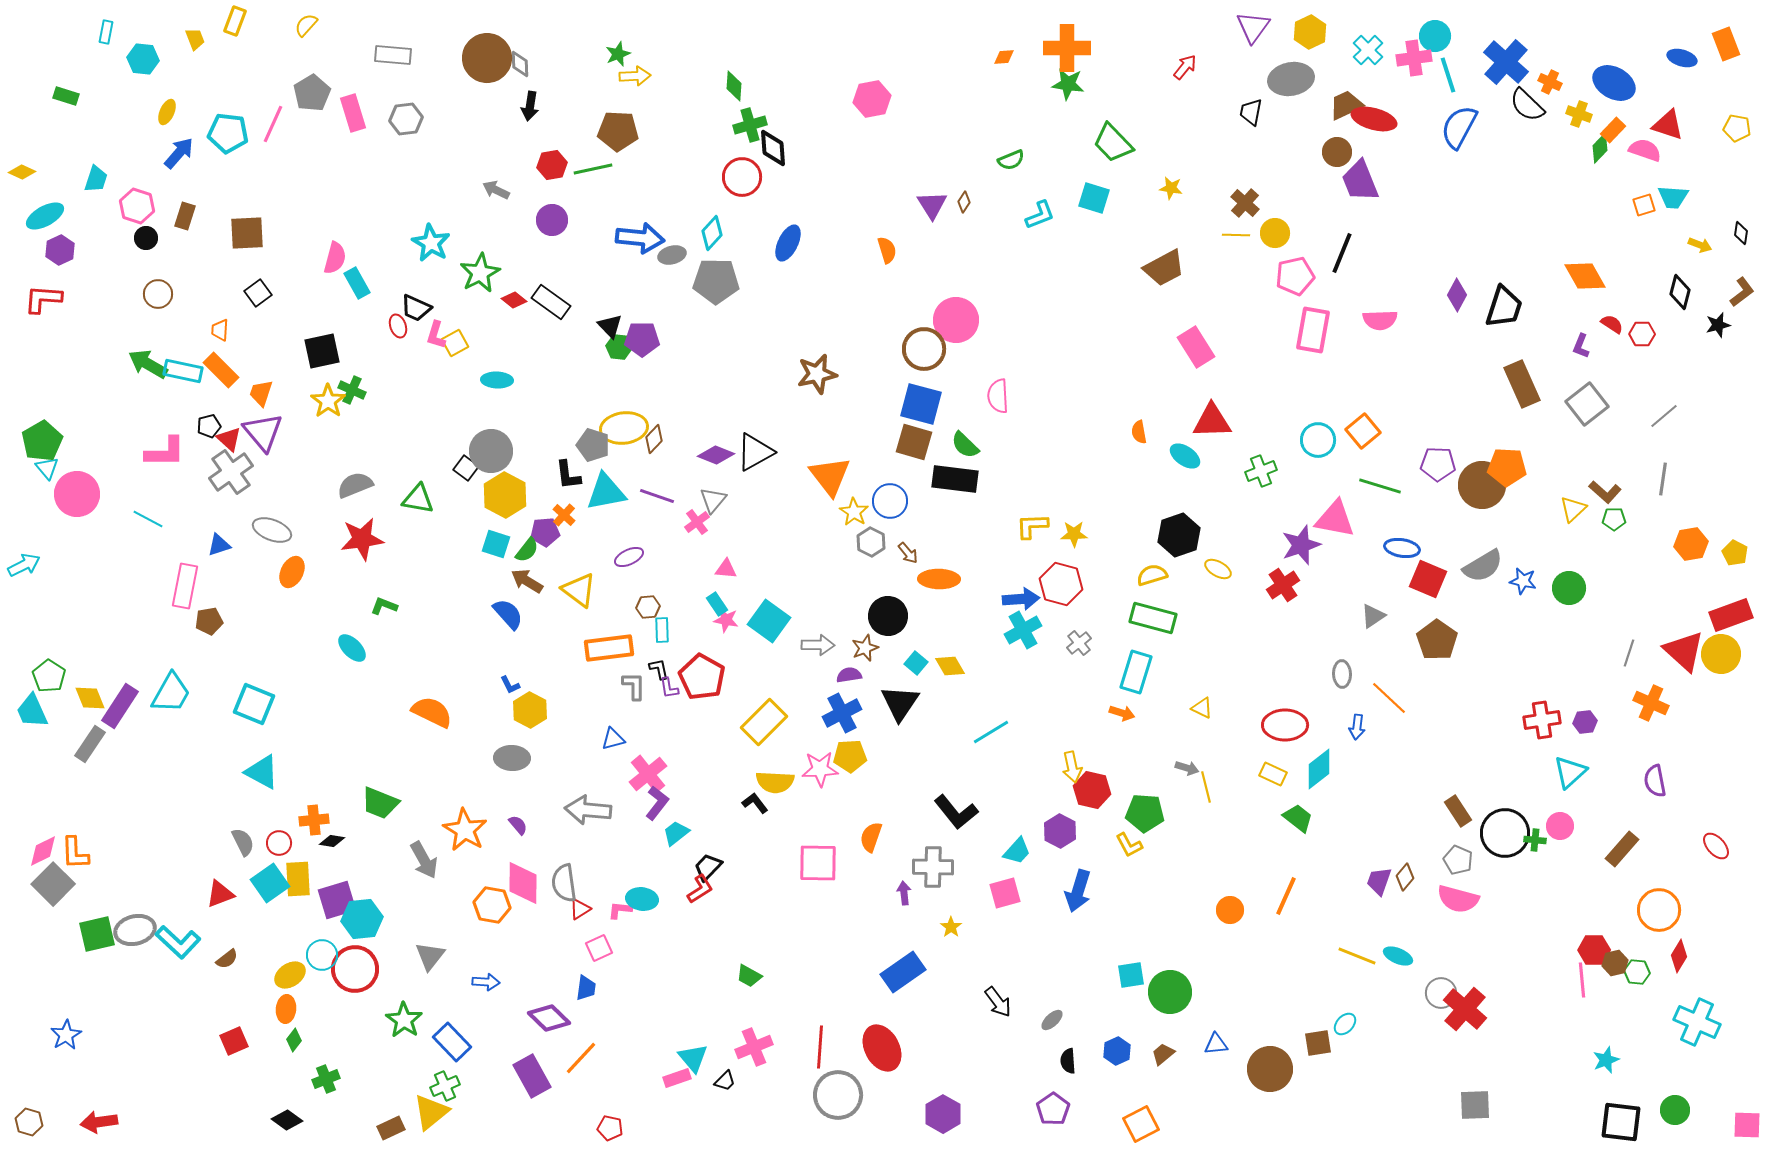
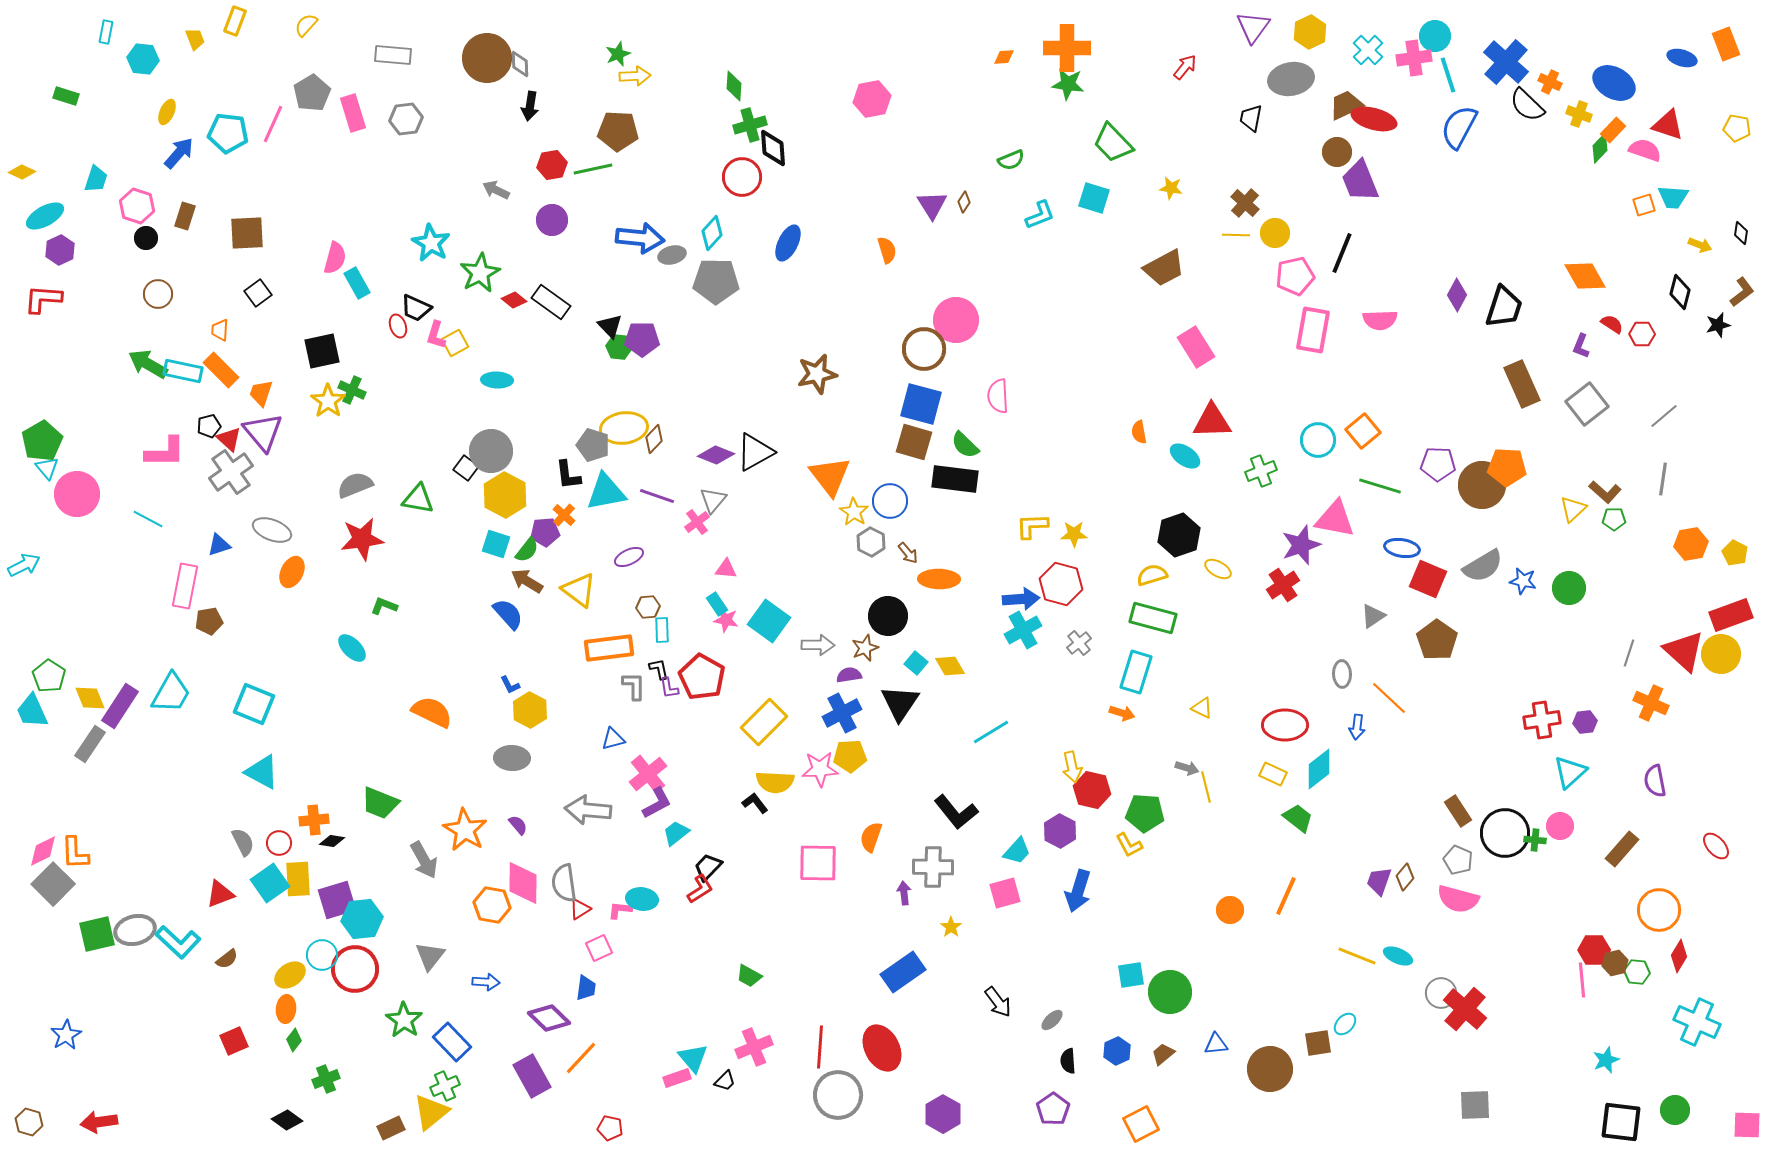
black trapezoid at (1251, 112): moved 6 px down
purple L-shape at (657, 803): rotated 24 degrees clockwise
